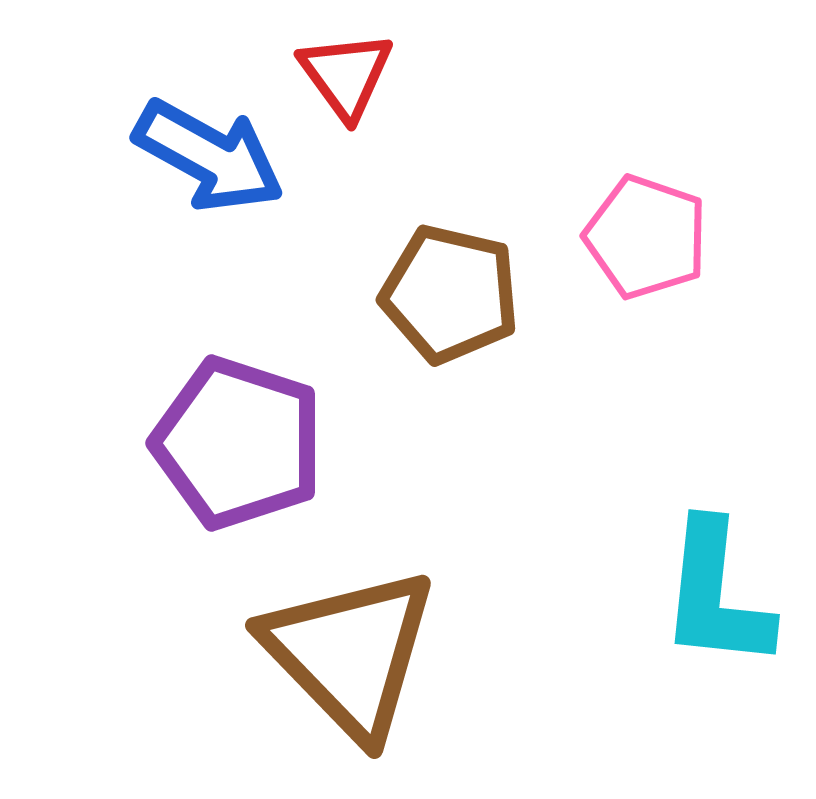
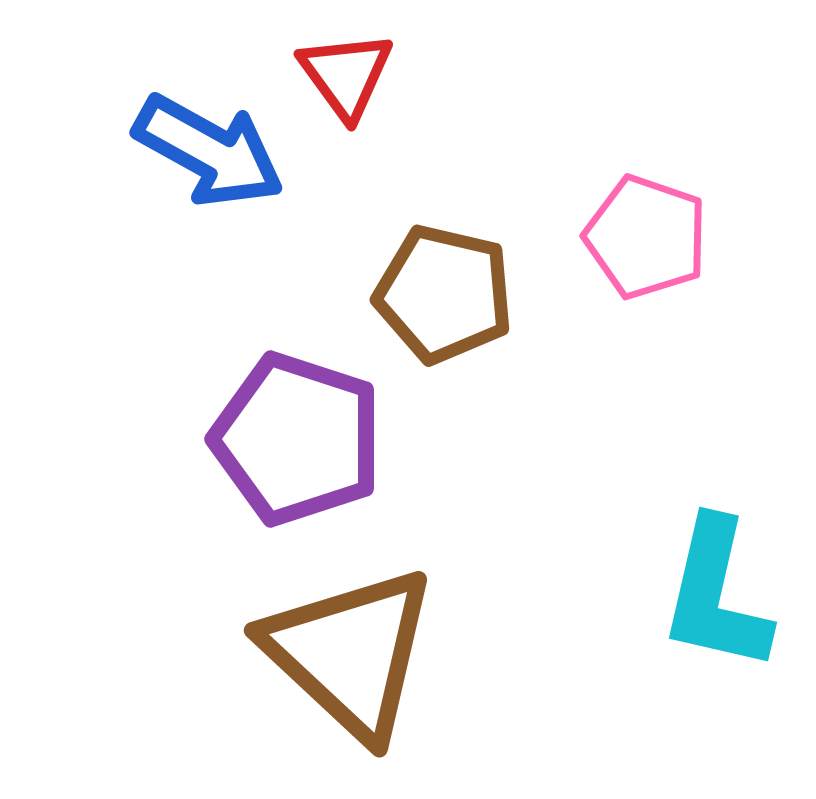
blue arrow: moved 5 px up
brown pentagon: moved 6 px left
purple pentagon: moved 59 px right, 4 px up
cyan L-shape: rotated 7 degrees clockwise
brown triangle: rotated 3 degrees counterclockwise
